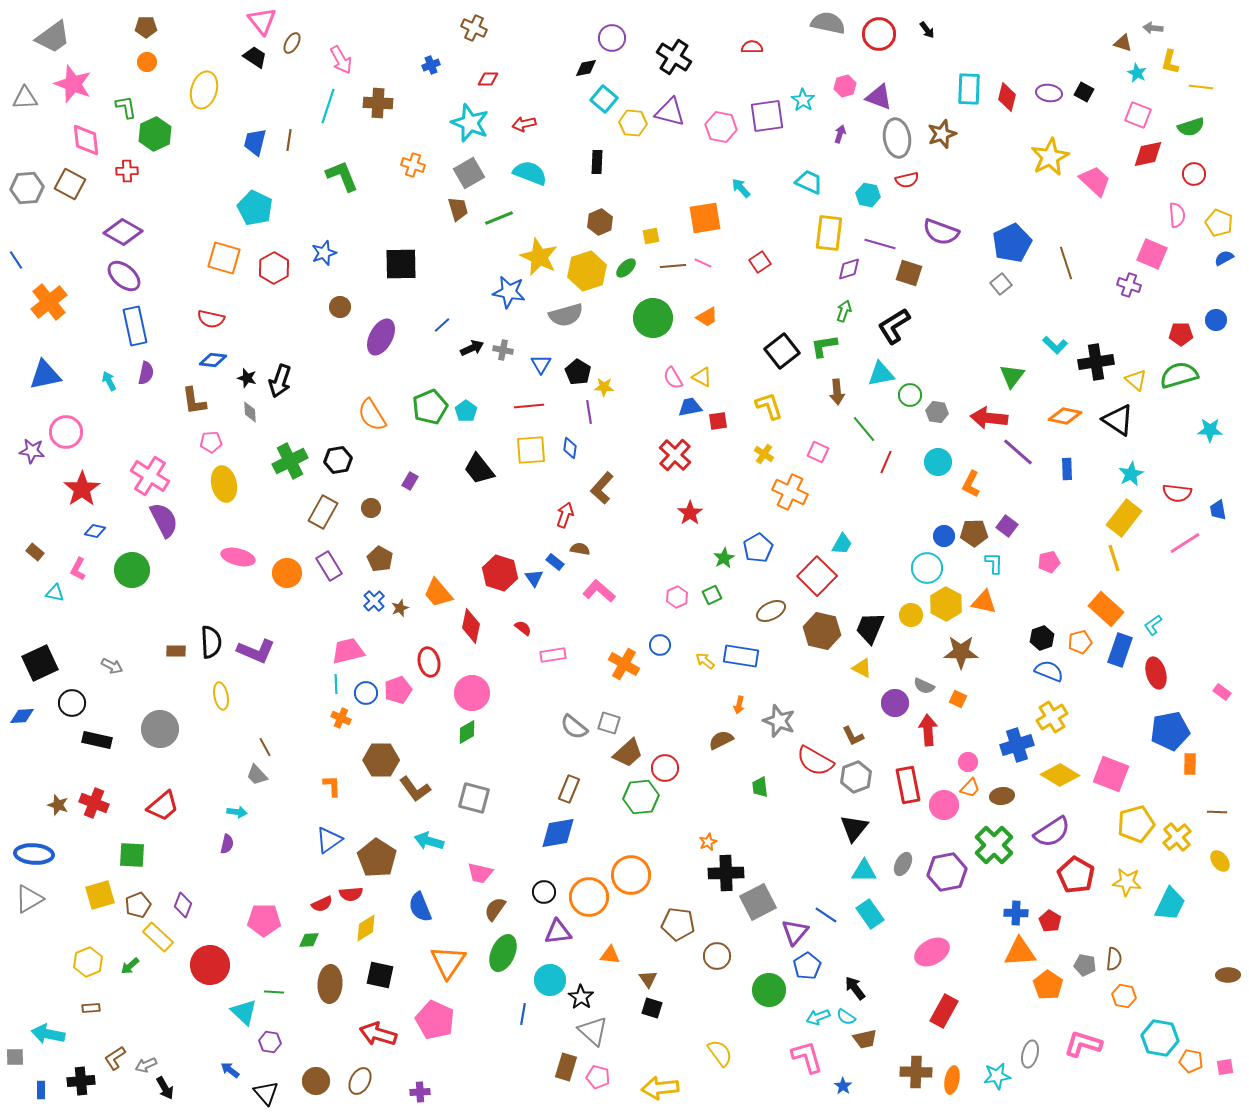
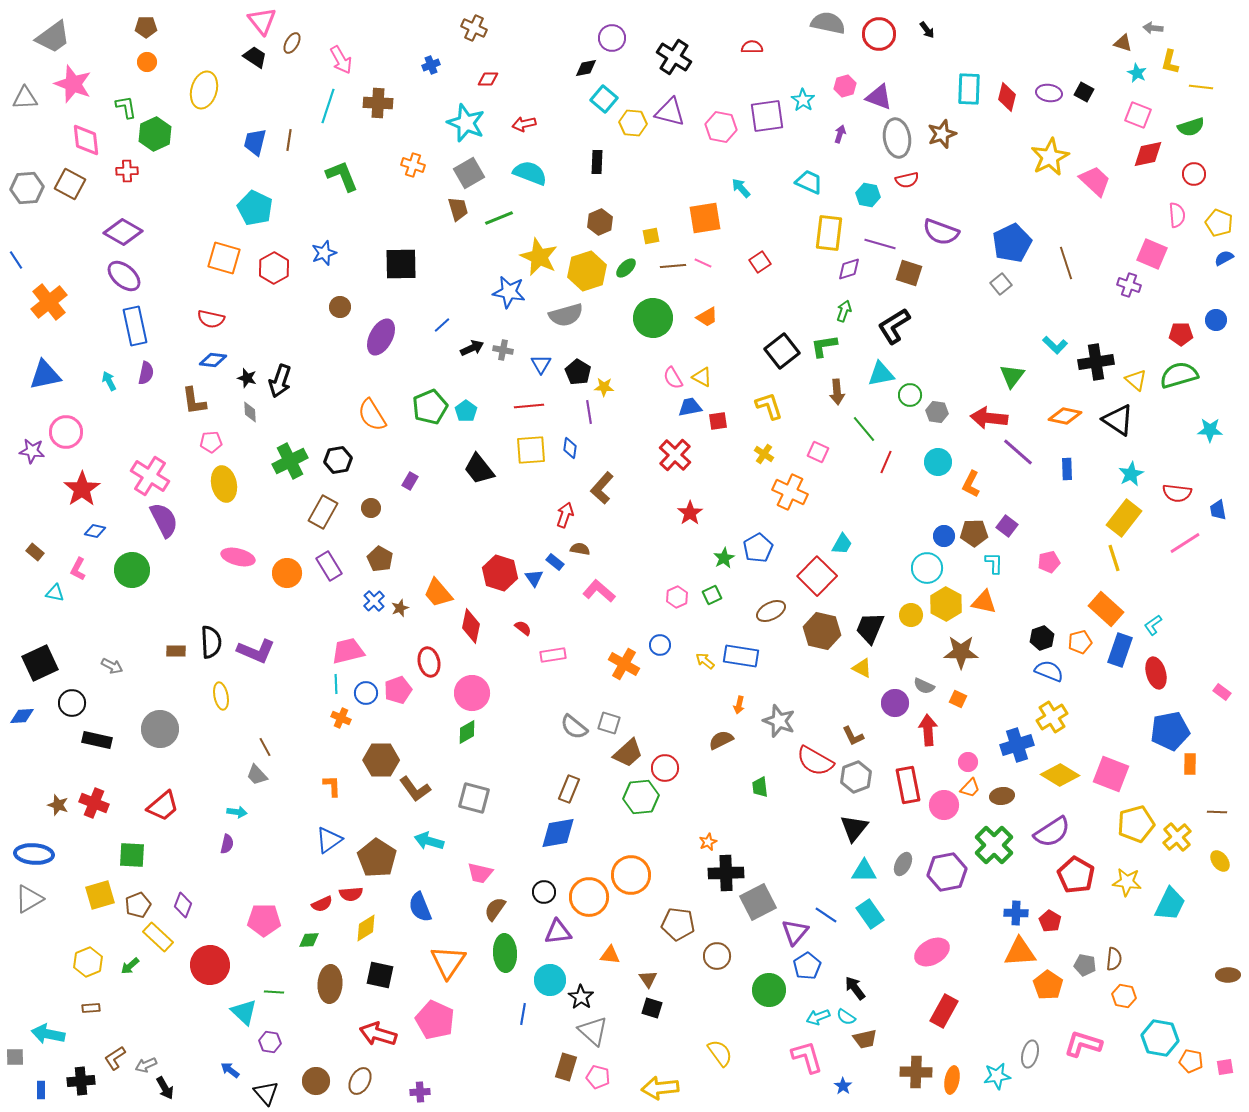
cyan star at (470, 123): moved 4 px left
green ellipse at (503, 953): moved 2 px right; rotated 27 degrees counterclockwise
